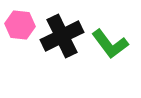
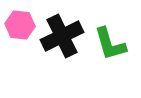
green L-shape: rotated 21 degrees clockwise
